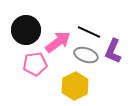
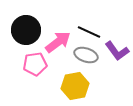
purple L-shape: moved 4 px right; rotated 60 degrees counterclockwise
yellow hexagon: rotated 16 degrees clockwise
